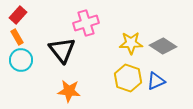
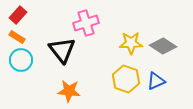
orange rectangle: rotated 28 degrees counterclockwise
yellow hexagon: moved 2 px left, 1 px down
